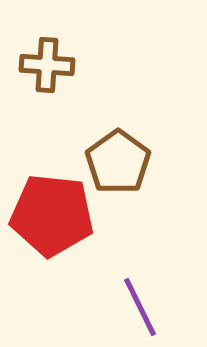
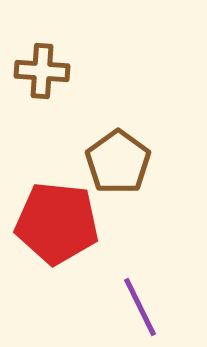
brown cross: moved 5 px left, 6 px down
red pentagon: moved 5 px right, 8 px down
